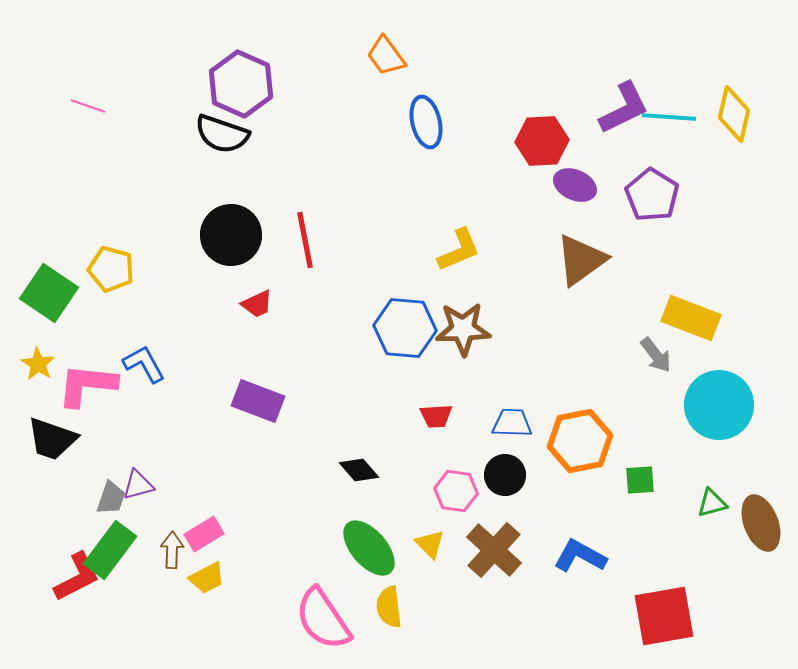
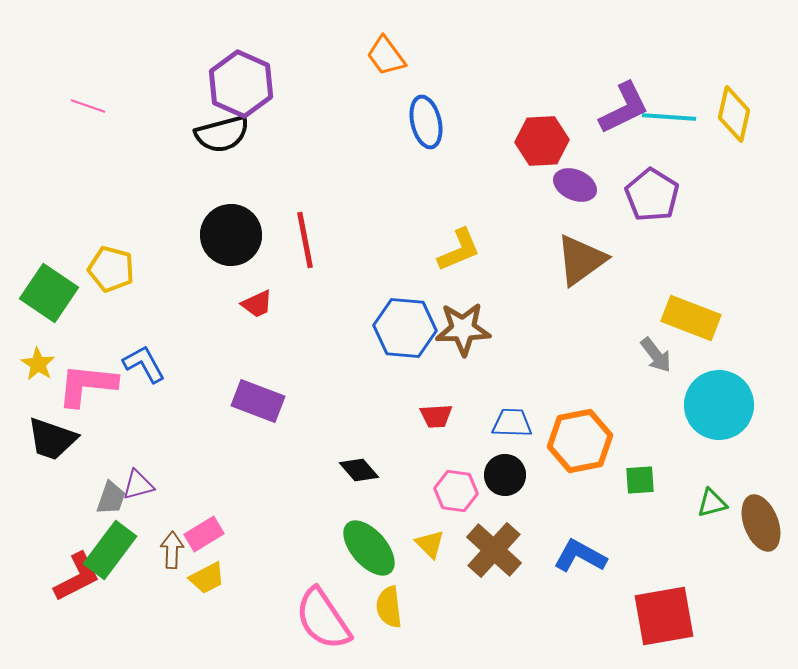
black semicircle at (222, 134): rotated 34 degrees counterclockwise
